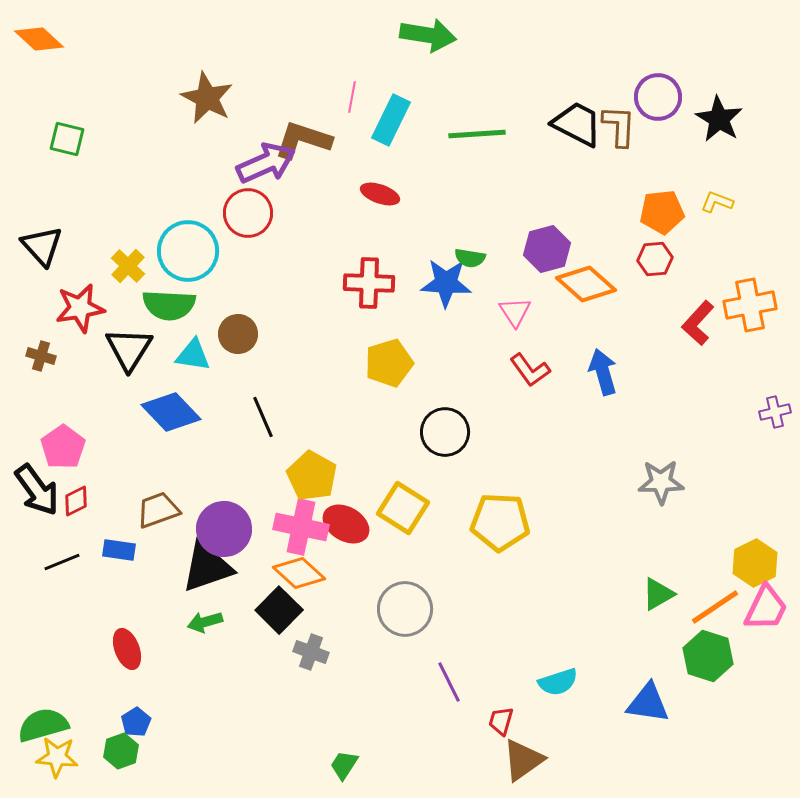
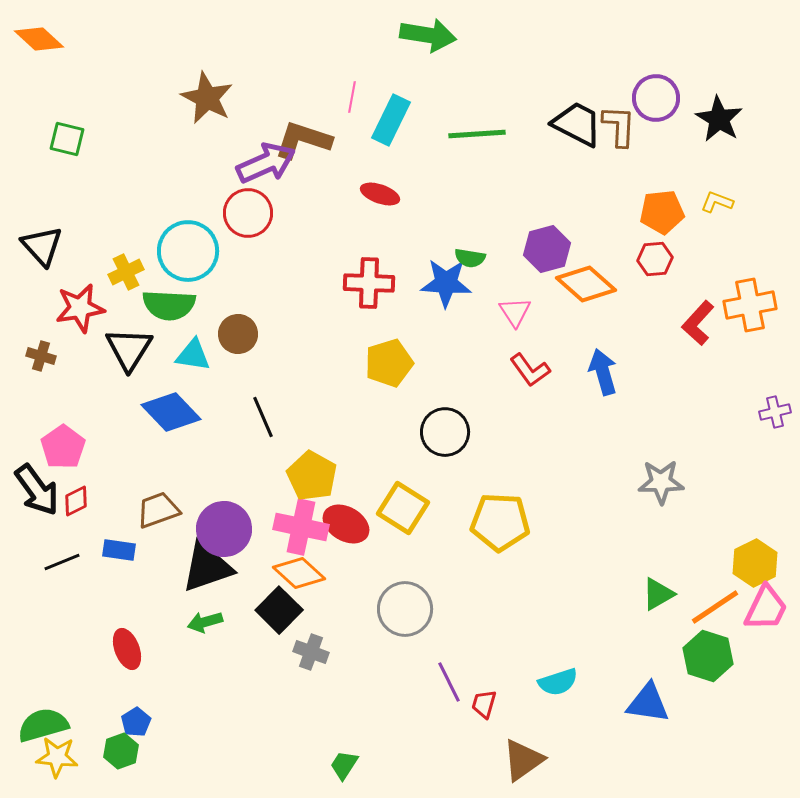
purple circle at (658, 97): moved 2 px left, 1 px down
yellow cross at (128, 266): moved 2 px left, 6 px down; rotated 20 degrees clockwise
red trapezoid at (501, 721): moved 17 px left, 17 px up
